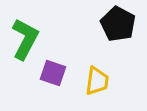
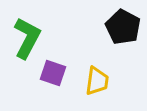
black pentagon: moved 5 px right, 3 px down
green L-shape: moved 2 px right, 1 px up
